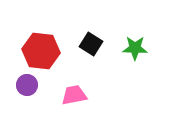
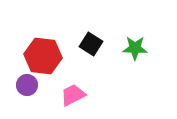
red hexagon: moved 2 px right, 5 px down
pink trapezoid: moved 1 px left; rotated 16 degrees counterclockwise
